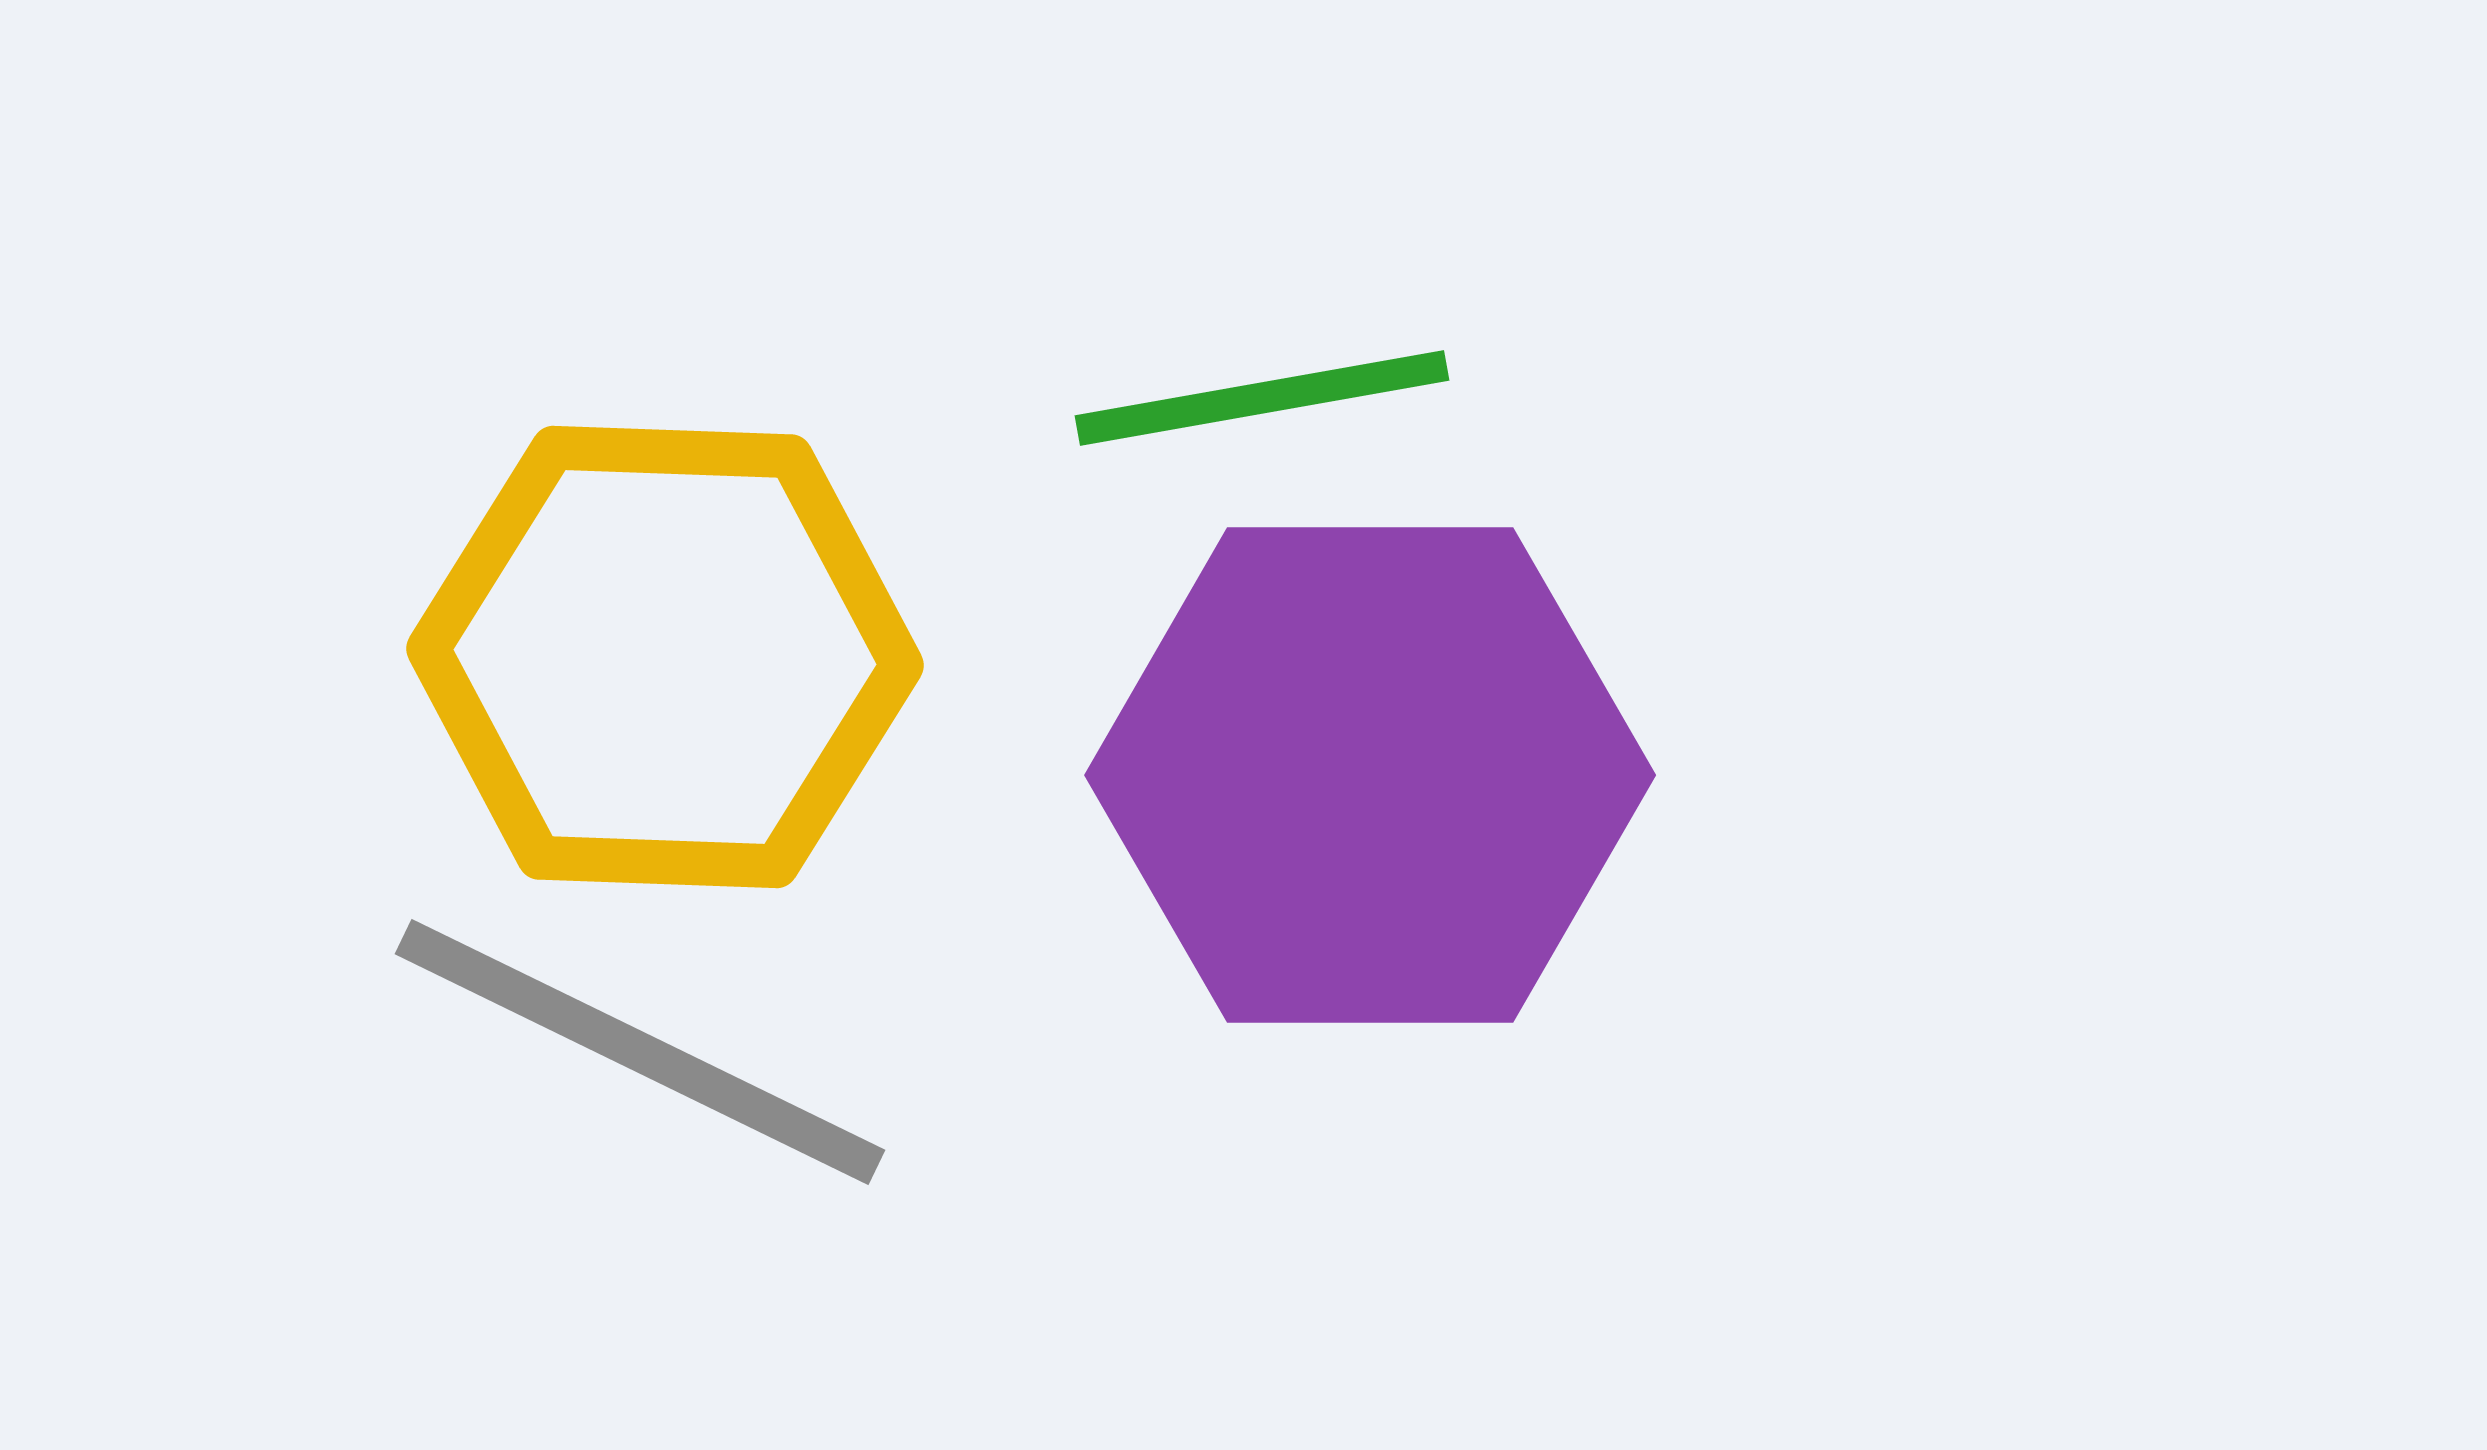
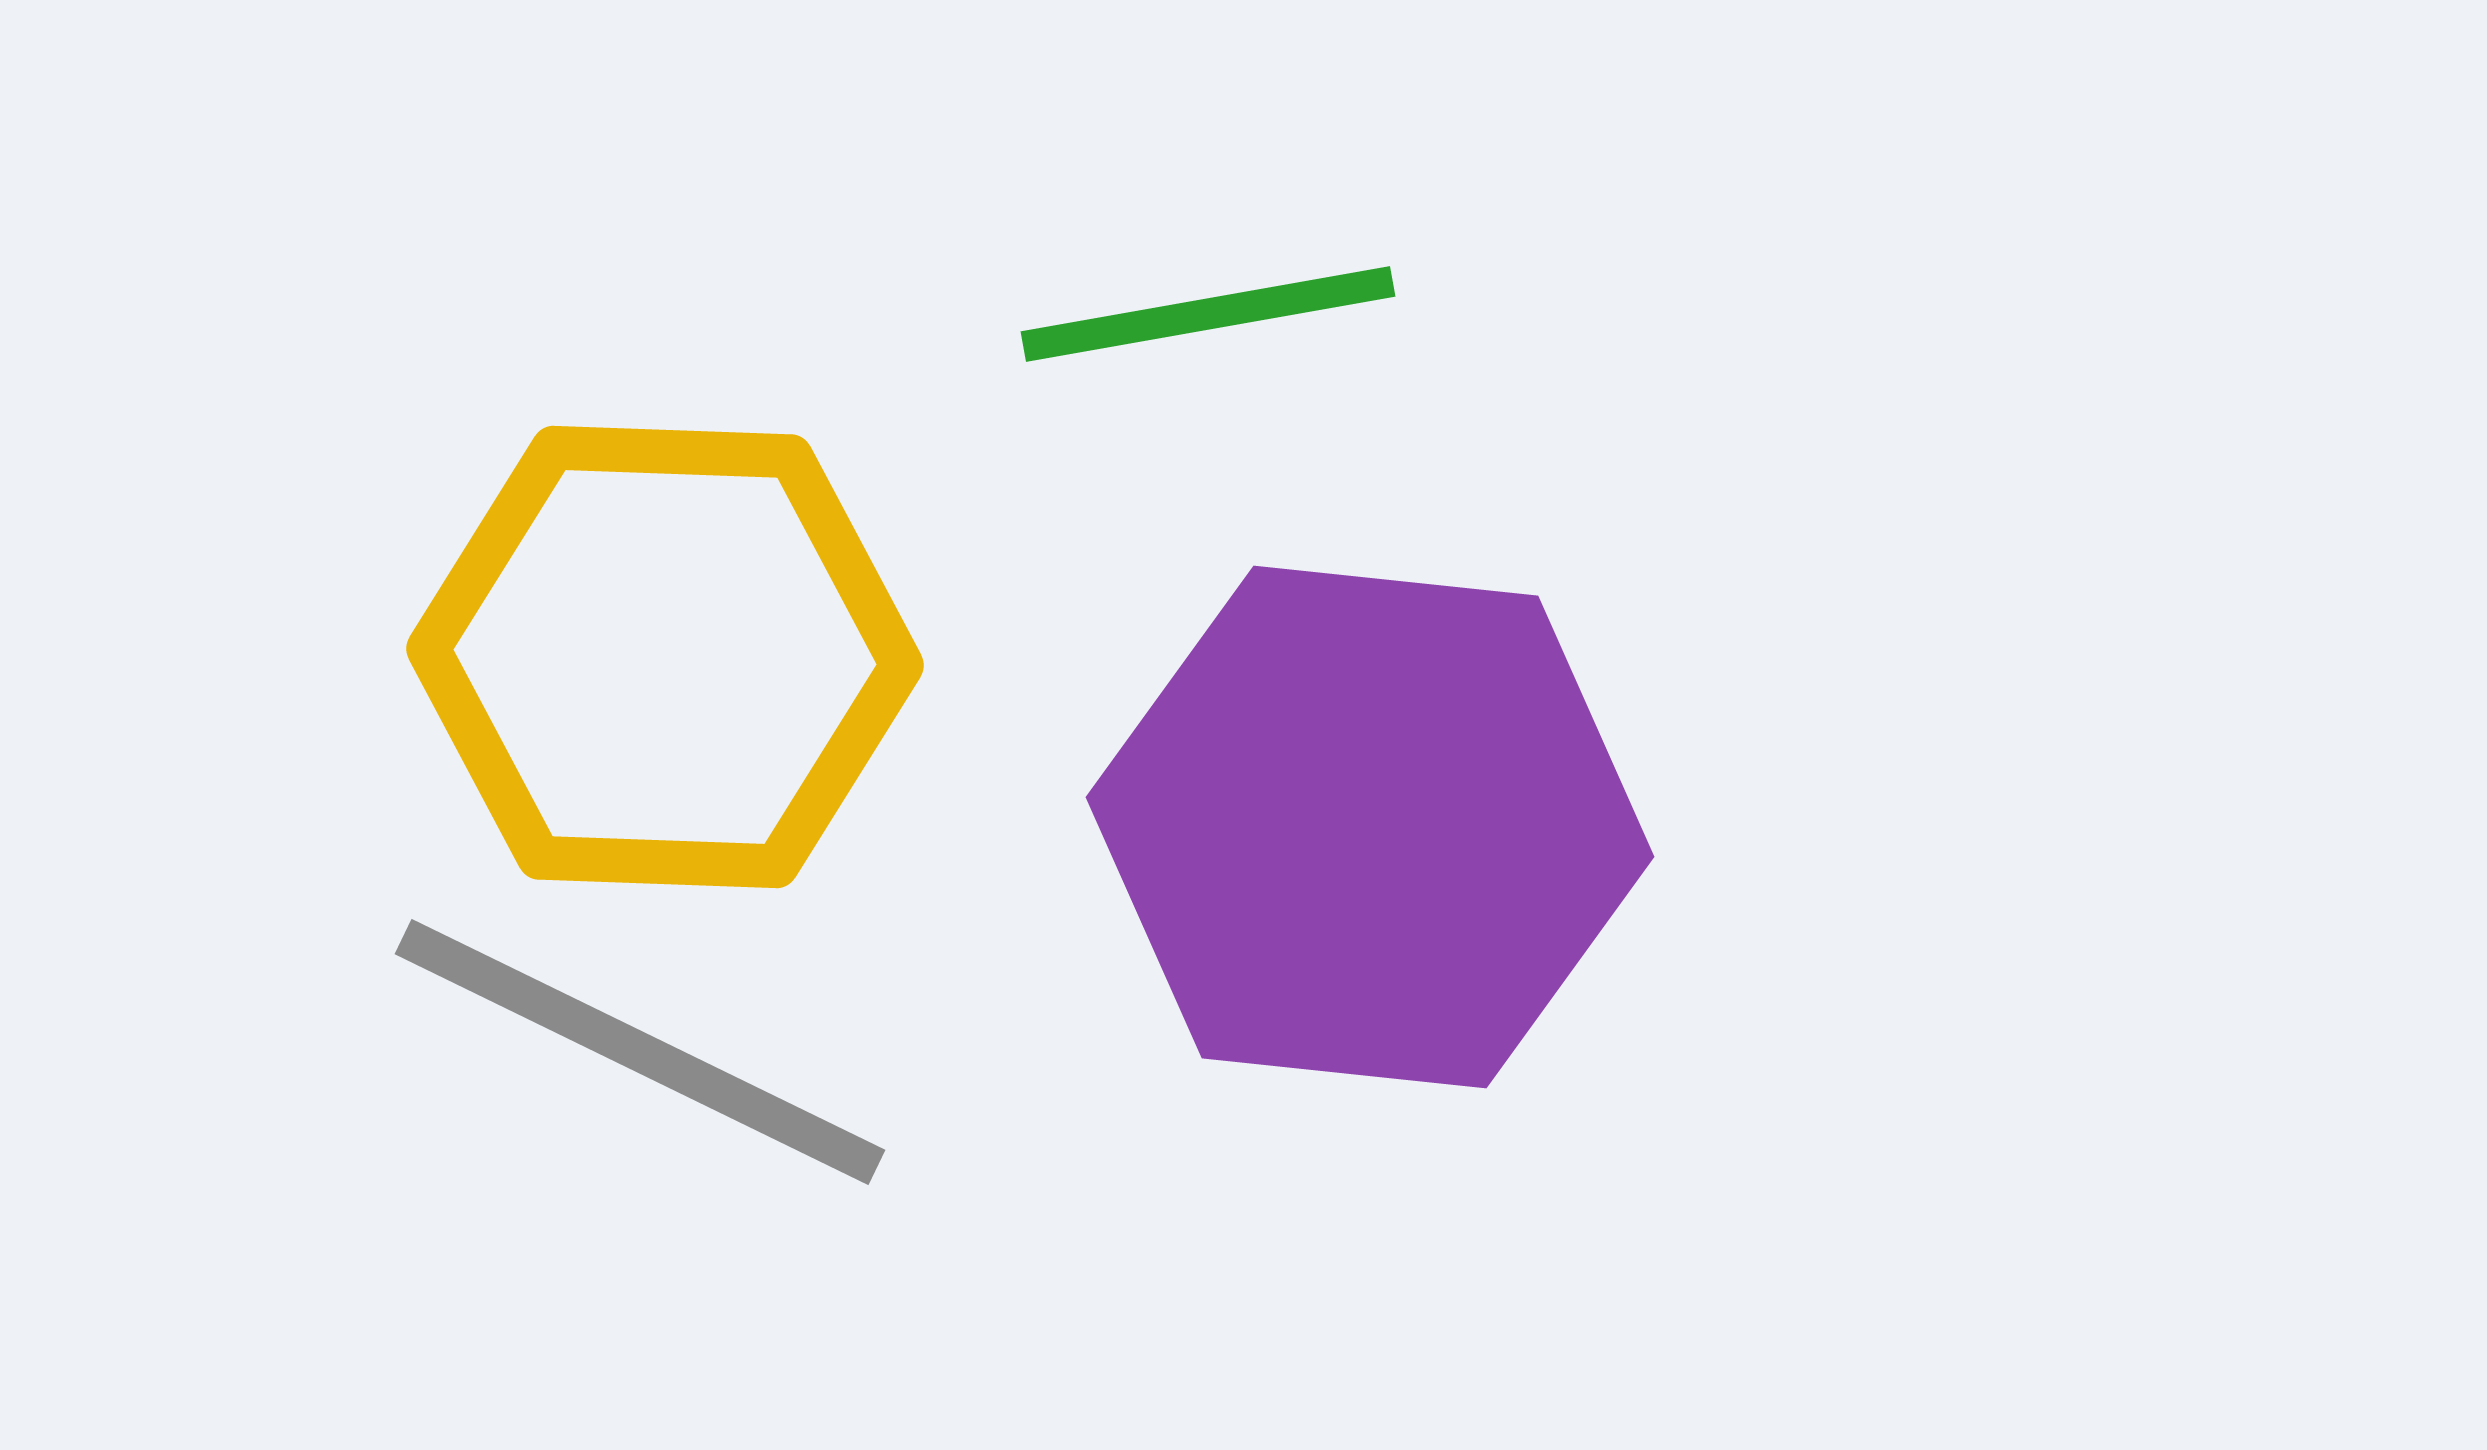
green line: moved 54 px left, 84 px up
purple hexagon: moved 52 px down; rotated 6 degrees clockwise
